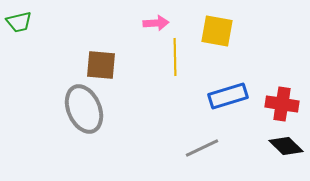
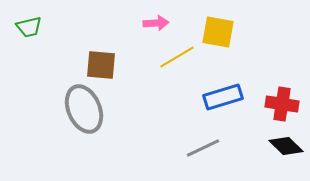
green trapezoid: moved 10 px right, 5 px down
yellow square: moved 1 px right, 1 px down
yellow line: moved 2 px right; rotated 60 degrees clockwise
blue rectangle: moved 5 px left, 1 px down
gray line: moved 1 px right
